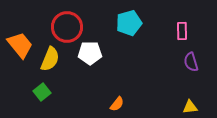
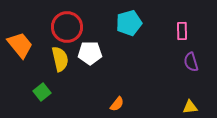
yellow semicircle: moved 10 px right; rotated 35 degrees counterclockwise
